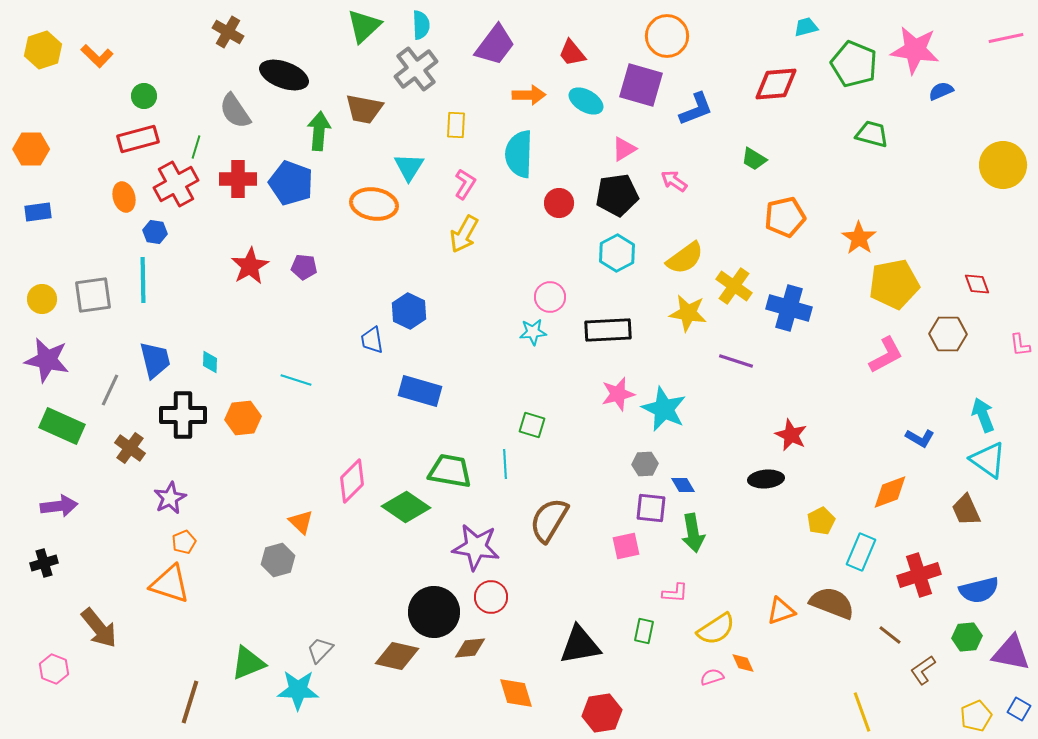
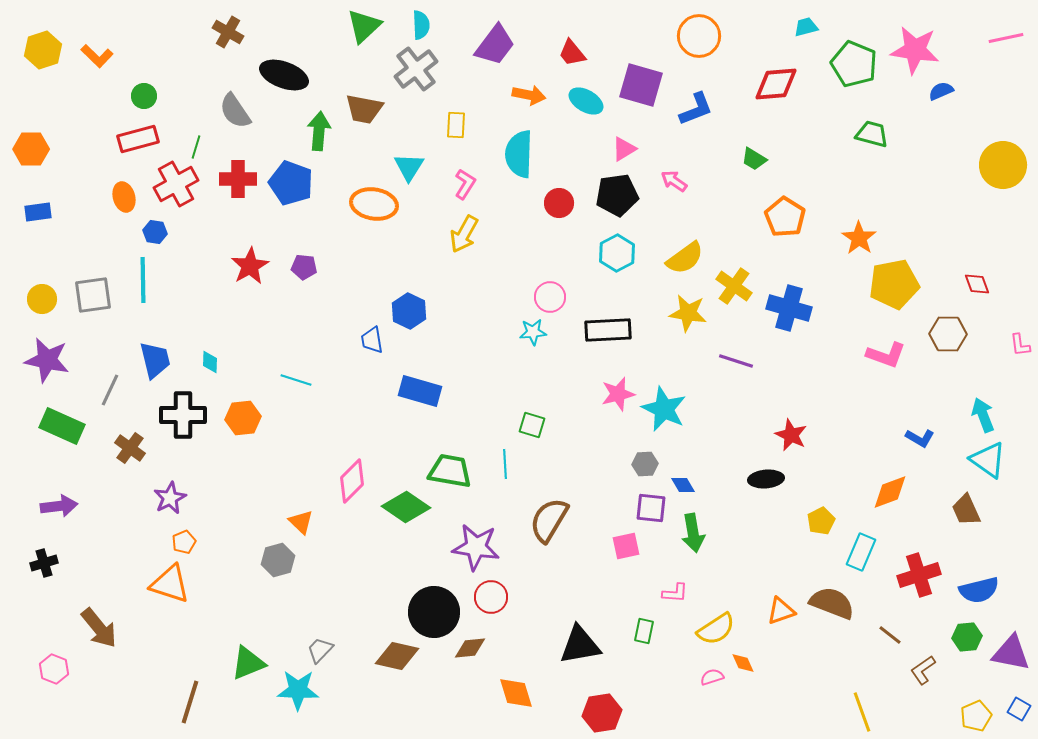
orange circle at (667, 36): moved 32 px right
orange arrow at (529, 95): rotated 12 degrees clockwise
orange pentagon at (785, 217): rotated 27 degrees counterclockwise
pink L-shape at (886, 355): rotated 48 degrees clockwise
